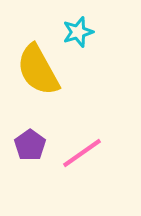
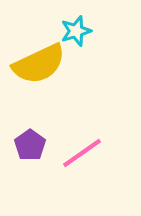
cyan star: moved 2 px left, 1 px up
yellow semicircle: moved 1 px right, 6 px up; rotated 86 degrees counterclockwise
